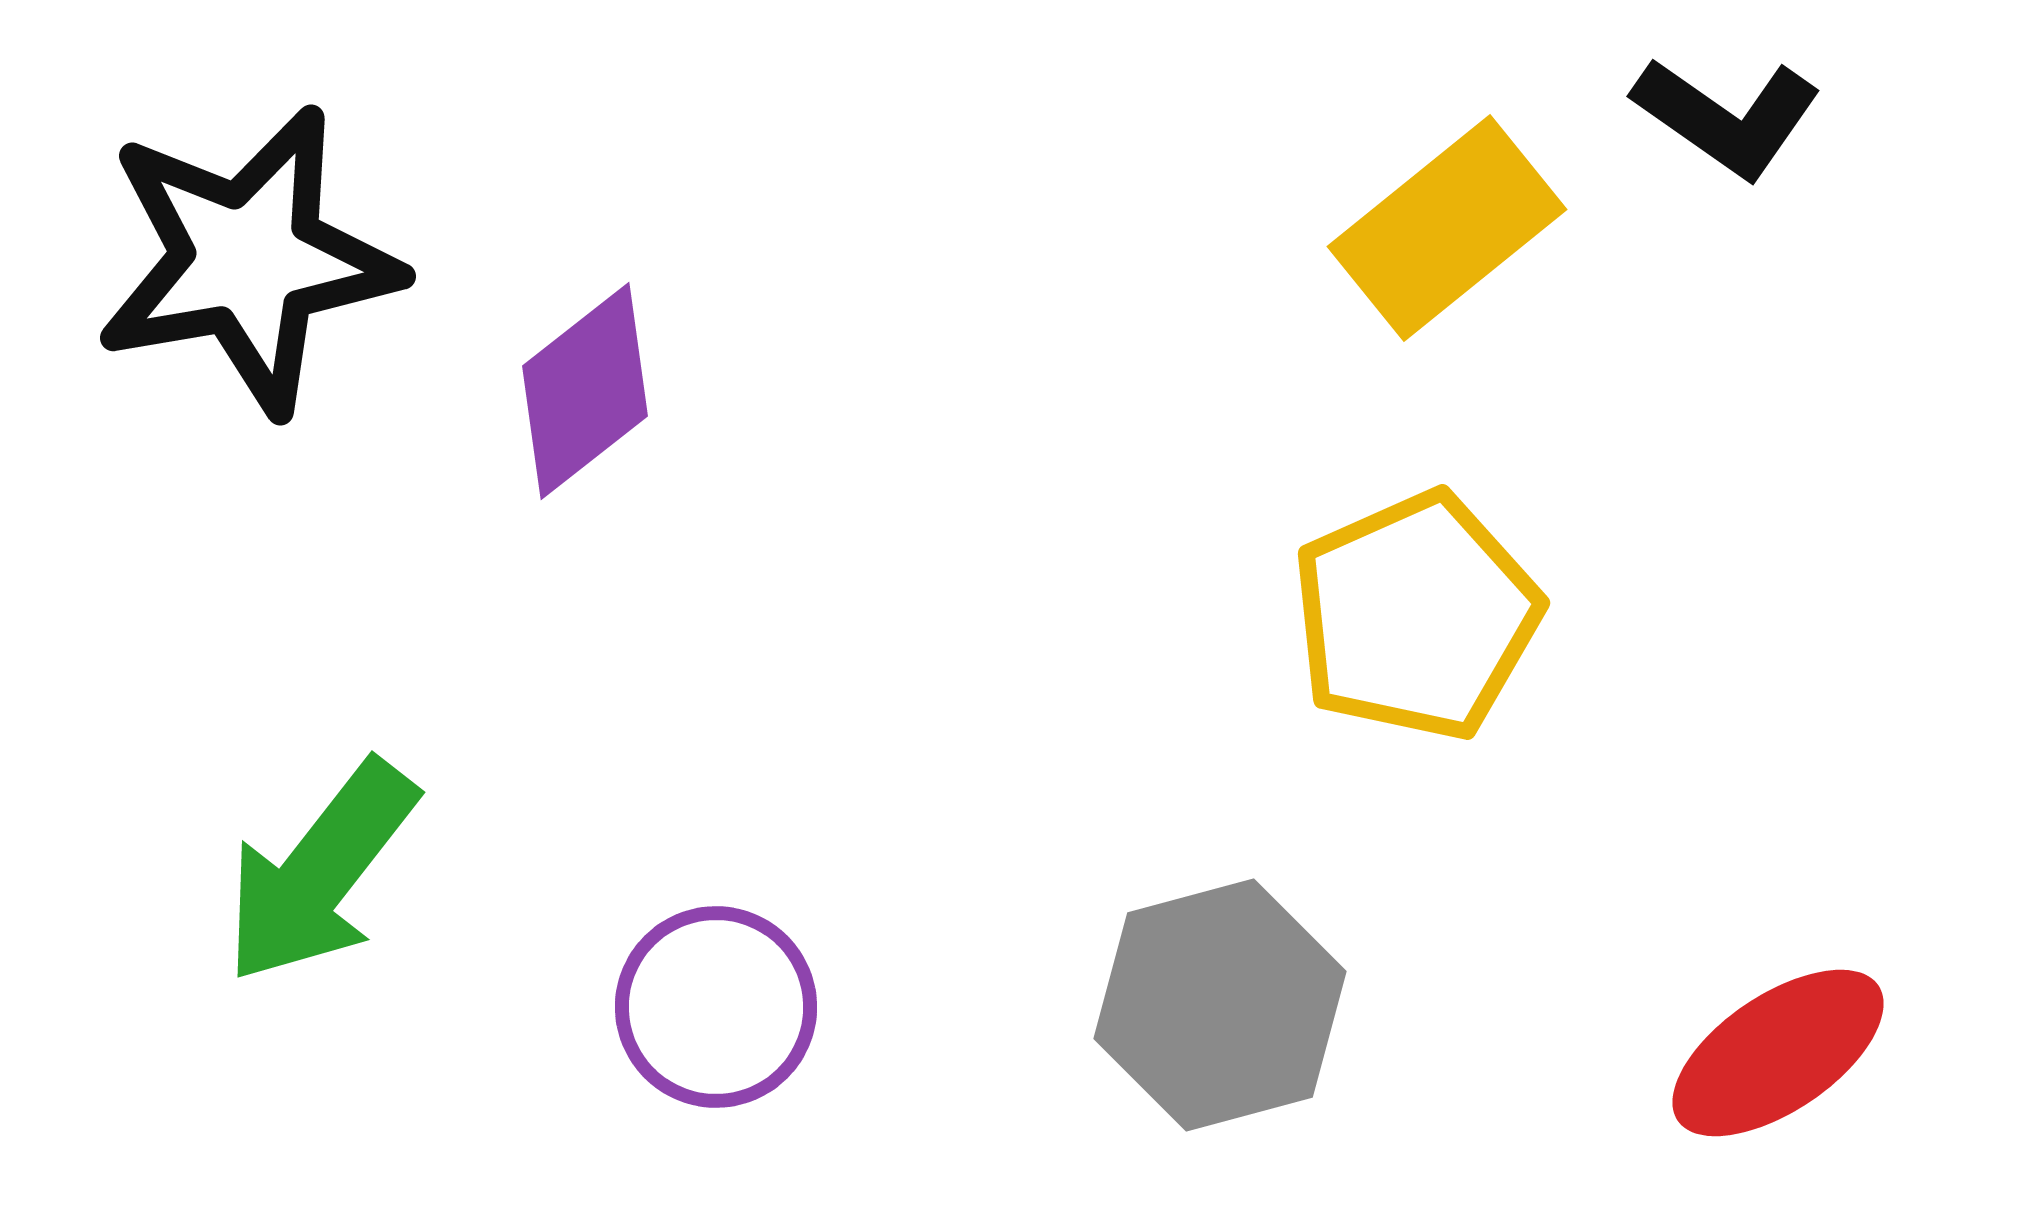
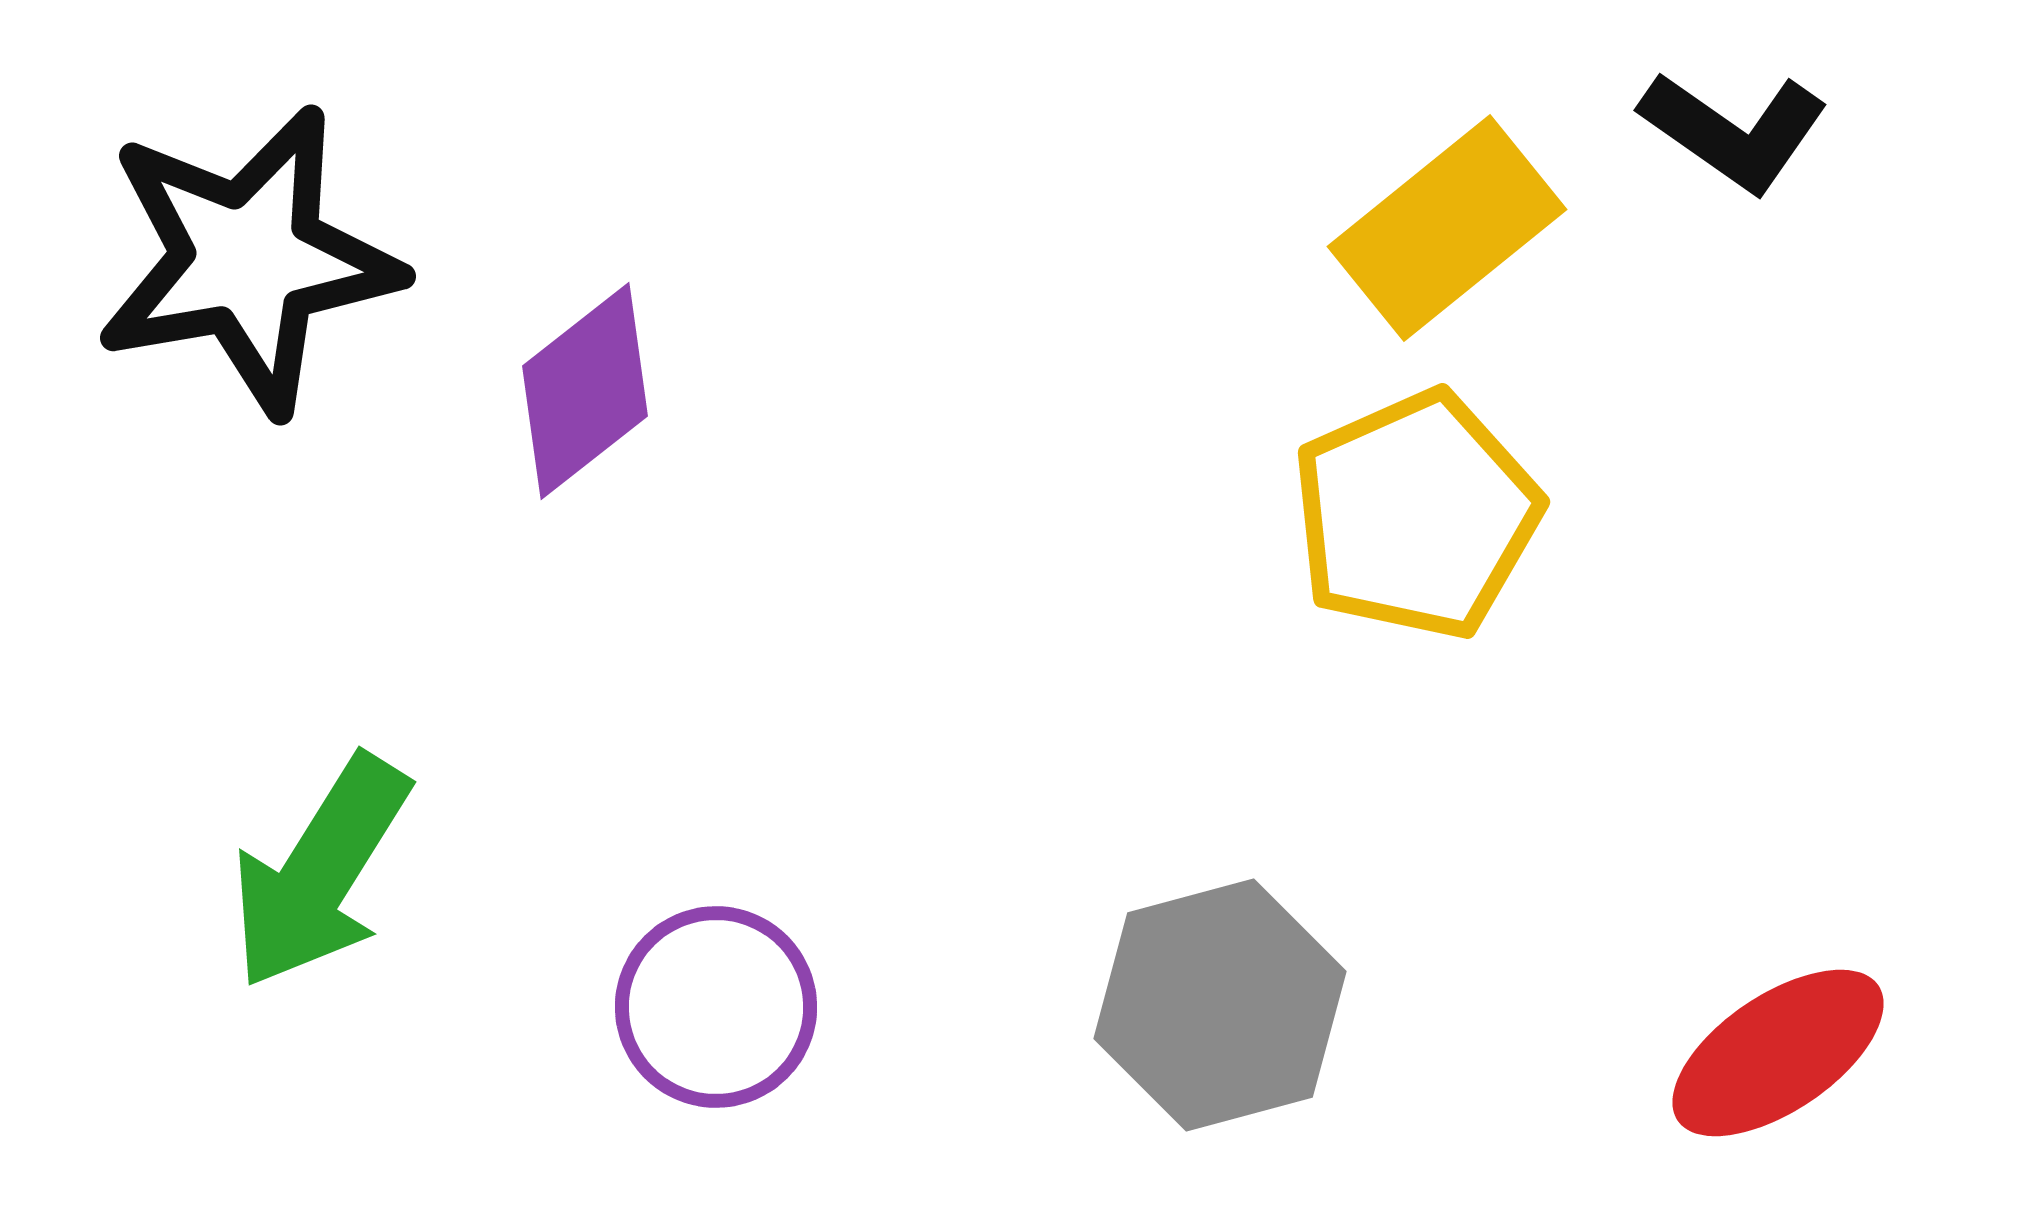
black L-shape: moved 7 px right, 14 px down
yellow pentagon: moved 101 px up
green arrow: rotated 6 degrees counterclockwise
